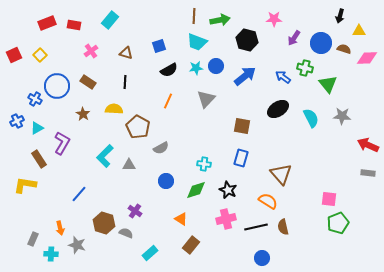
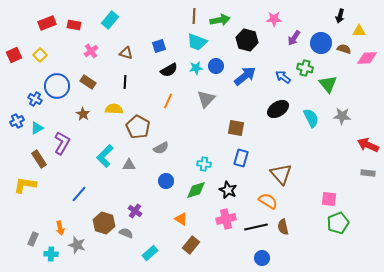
brown square at (242, 126): moved 6 px left, 2 px down
